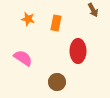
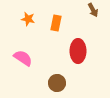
brown circle: moved 1 px down
